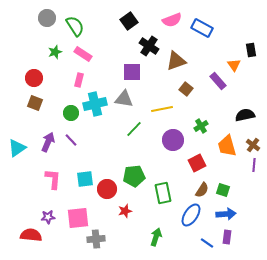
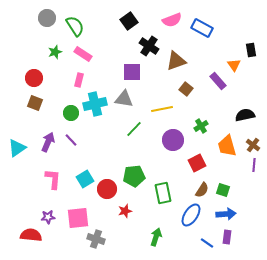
cyan square at (85, 179): rotated 24 degrees counterclockwise
gray cross at (96, 239): rotated 24 degrees clockwise
